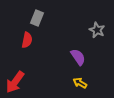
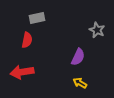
gray rectangle: rotated 56 degrees clockwise
purple semicircle: rotated 60 degrees clockwise
red arrow: moved 7 px right, 10 px up; rotated 45 degrees clockwise
